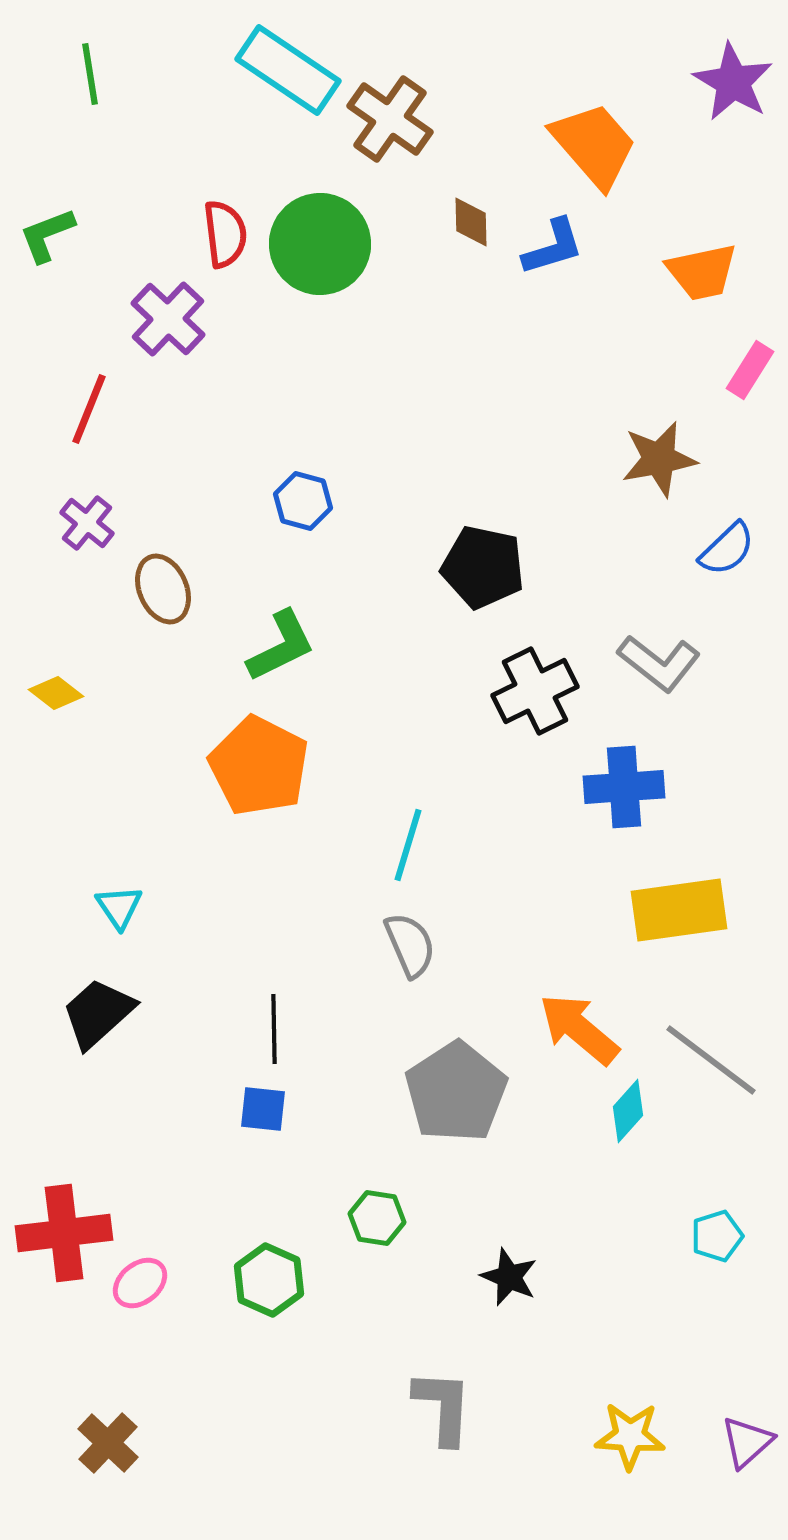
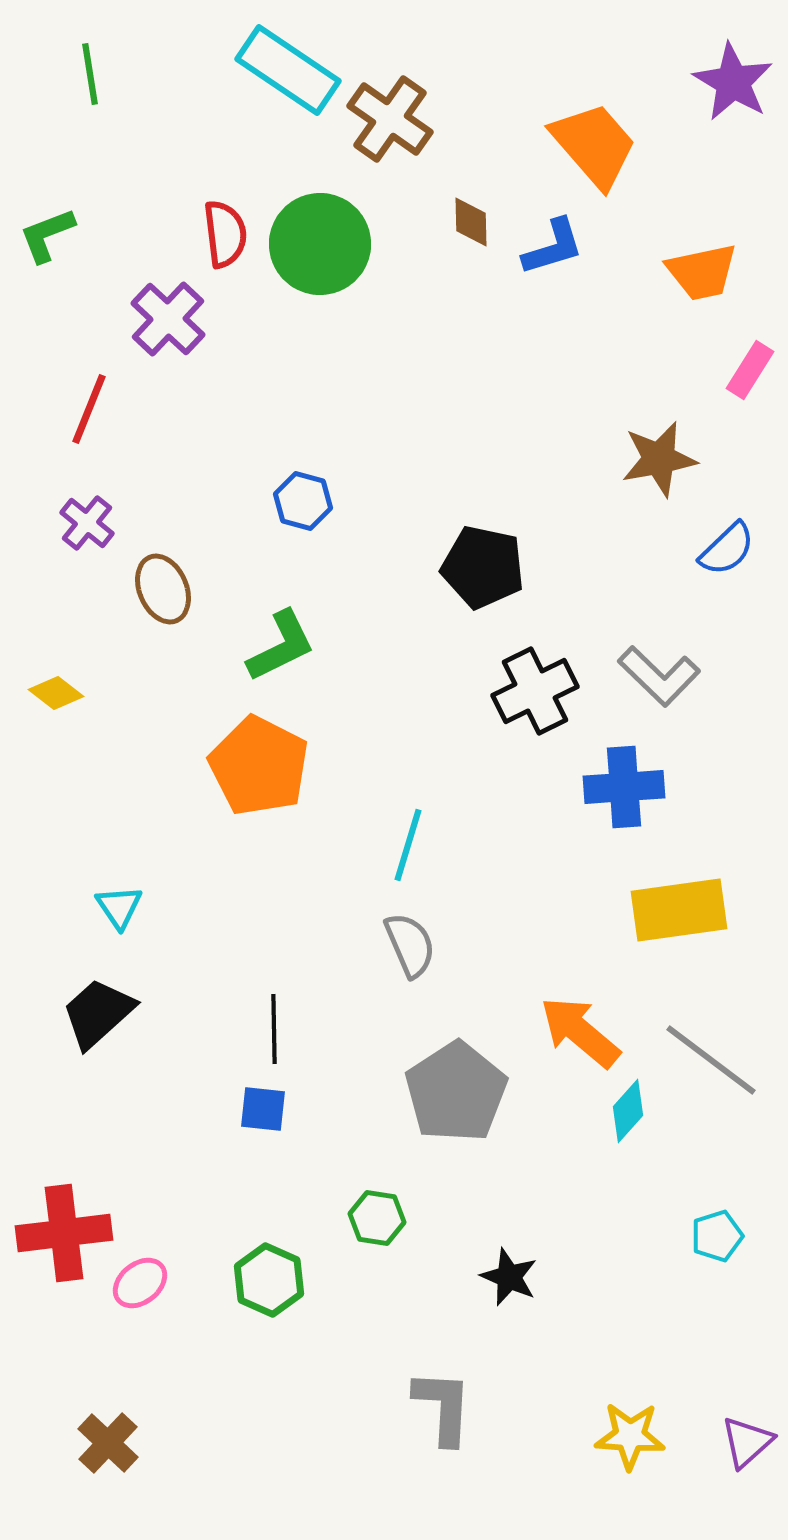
gray L-shape at (659, 663): moved 13 px down; rotated 6 degrees clockwise
orange arrow at (579, 1029): moved 1 px right, 3 px down
